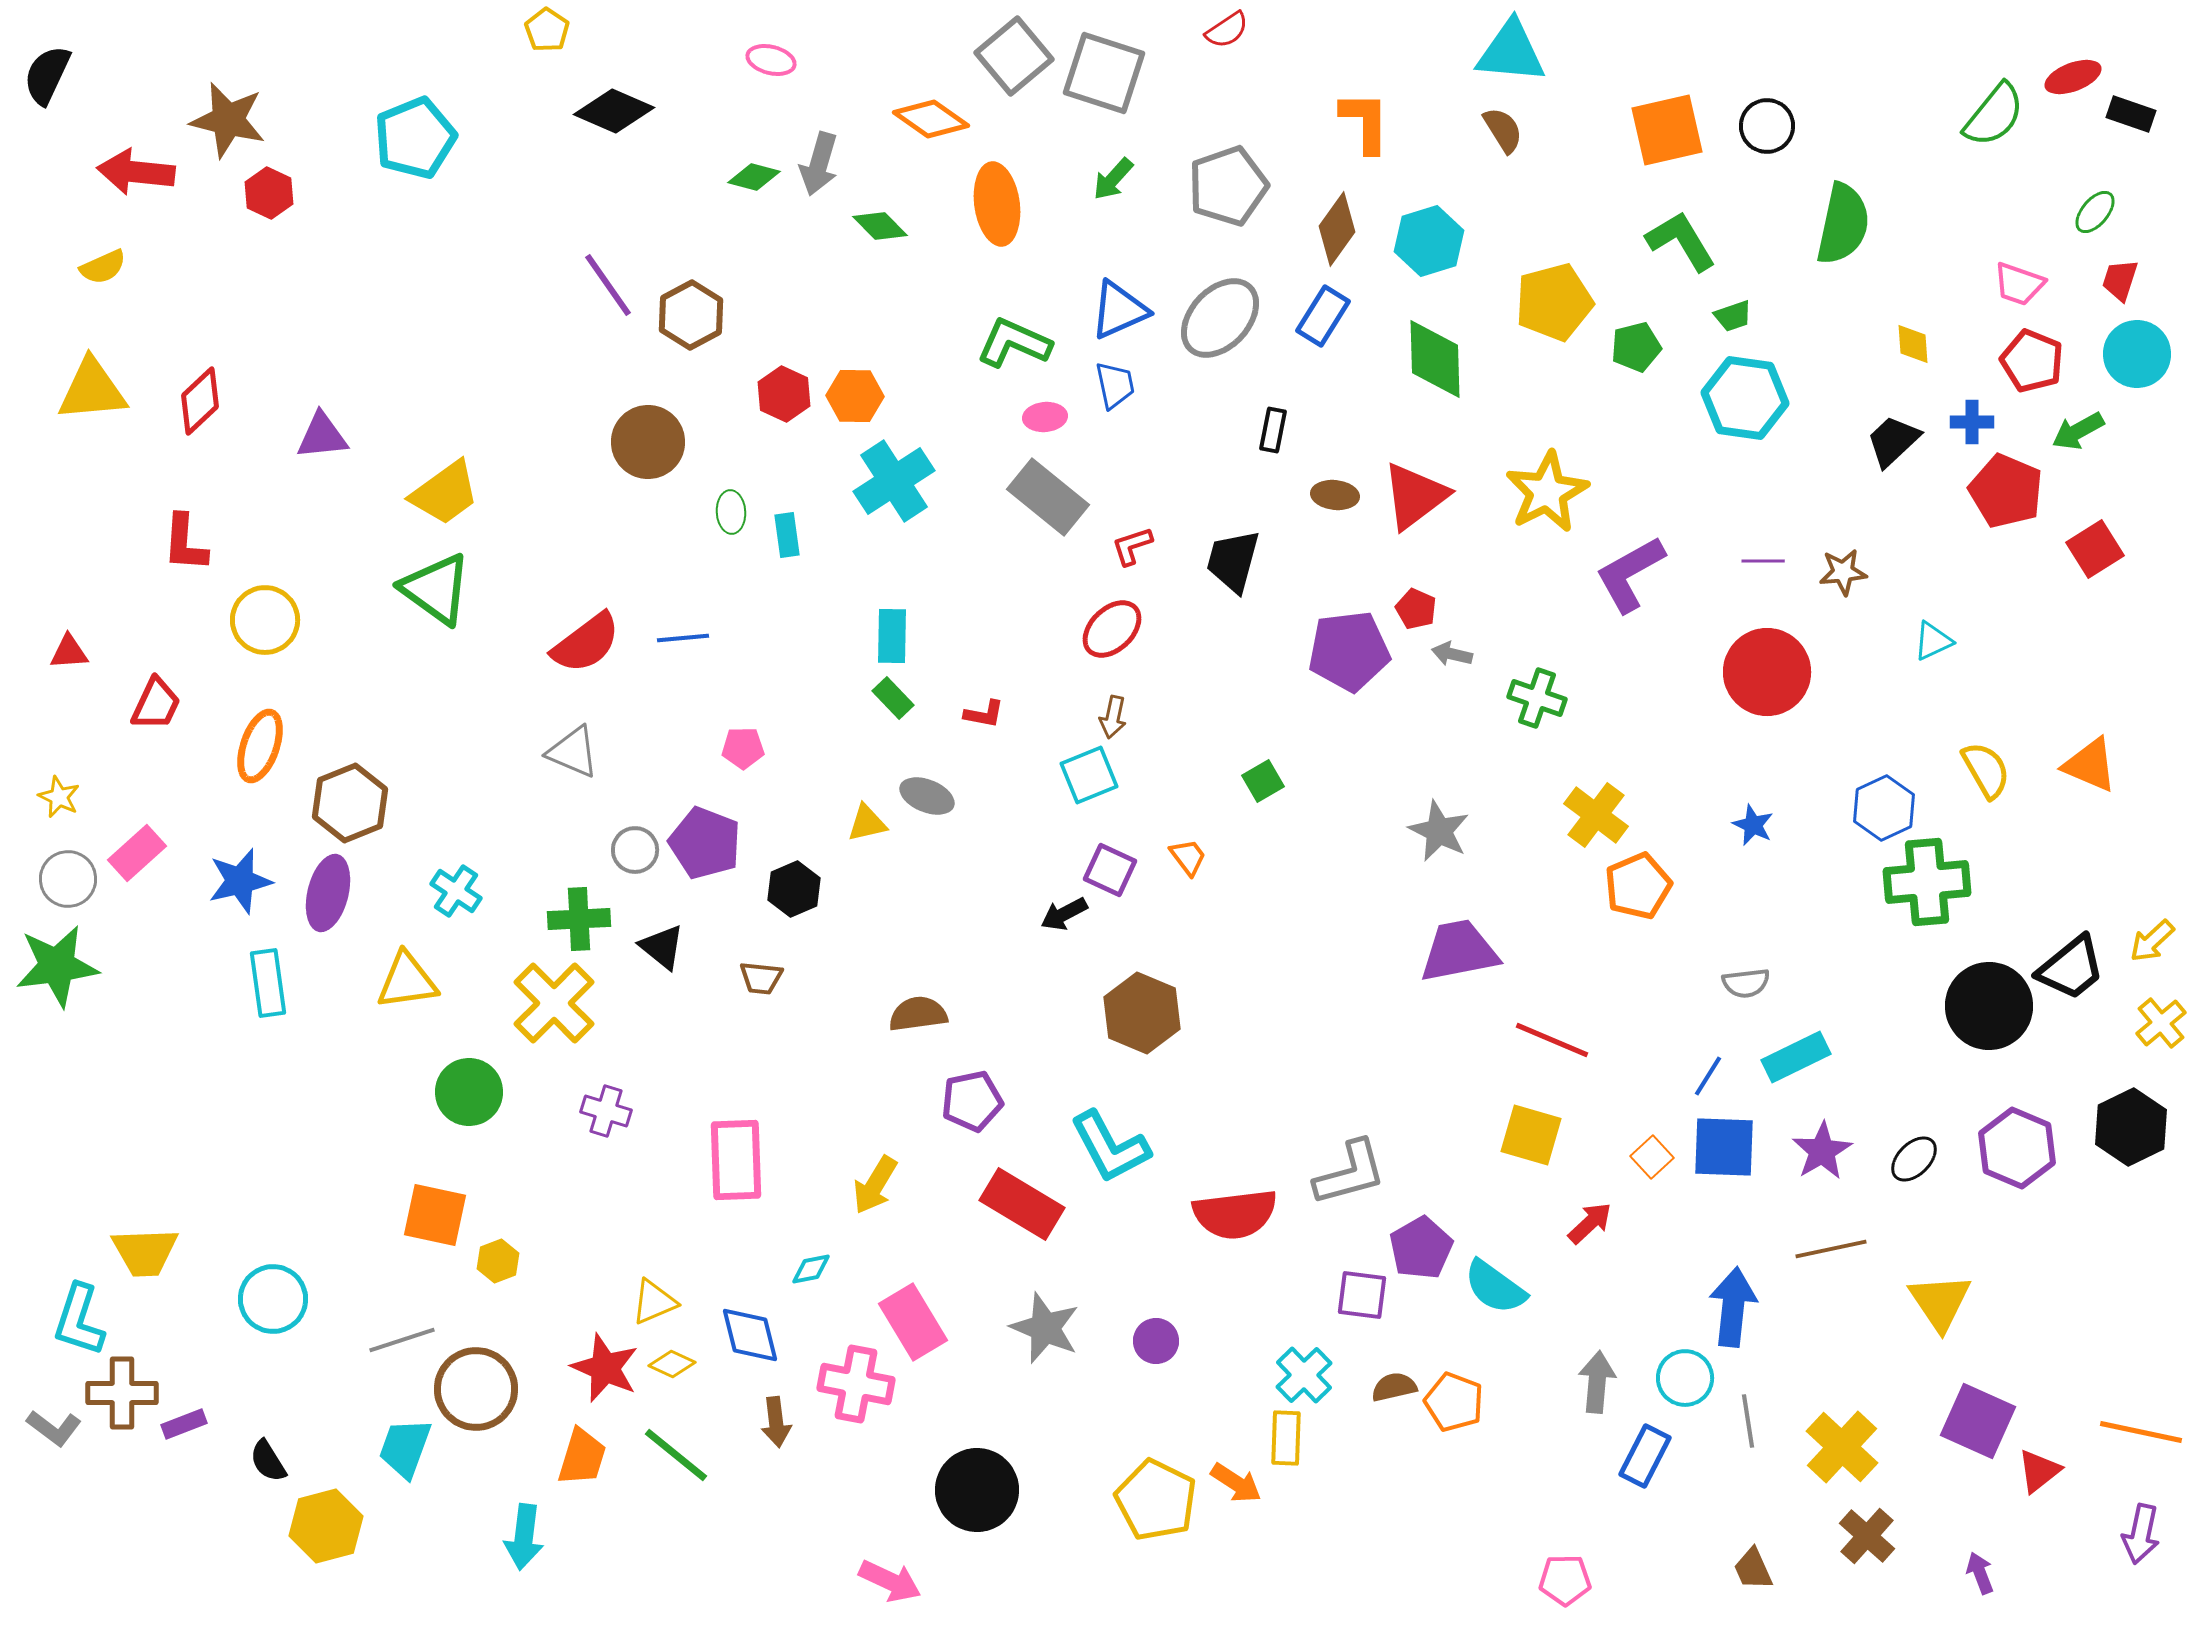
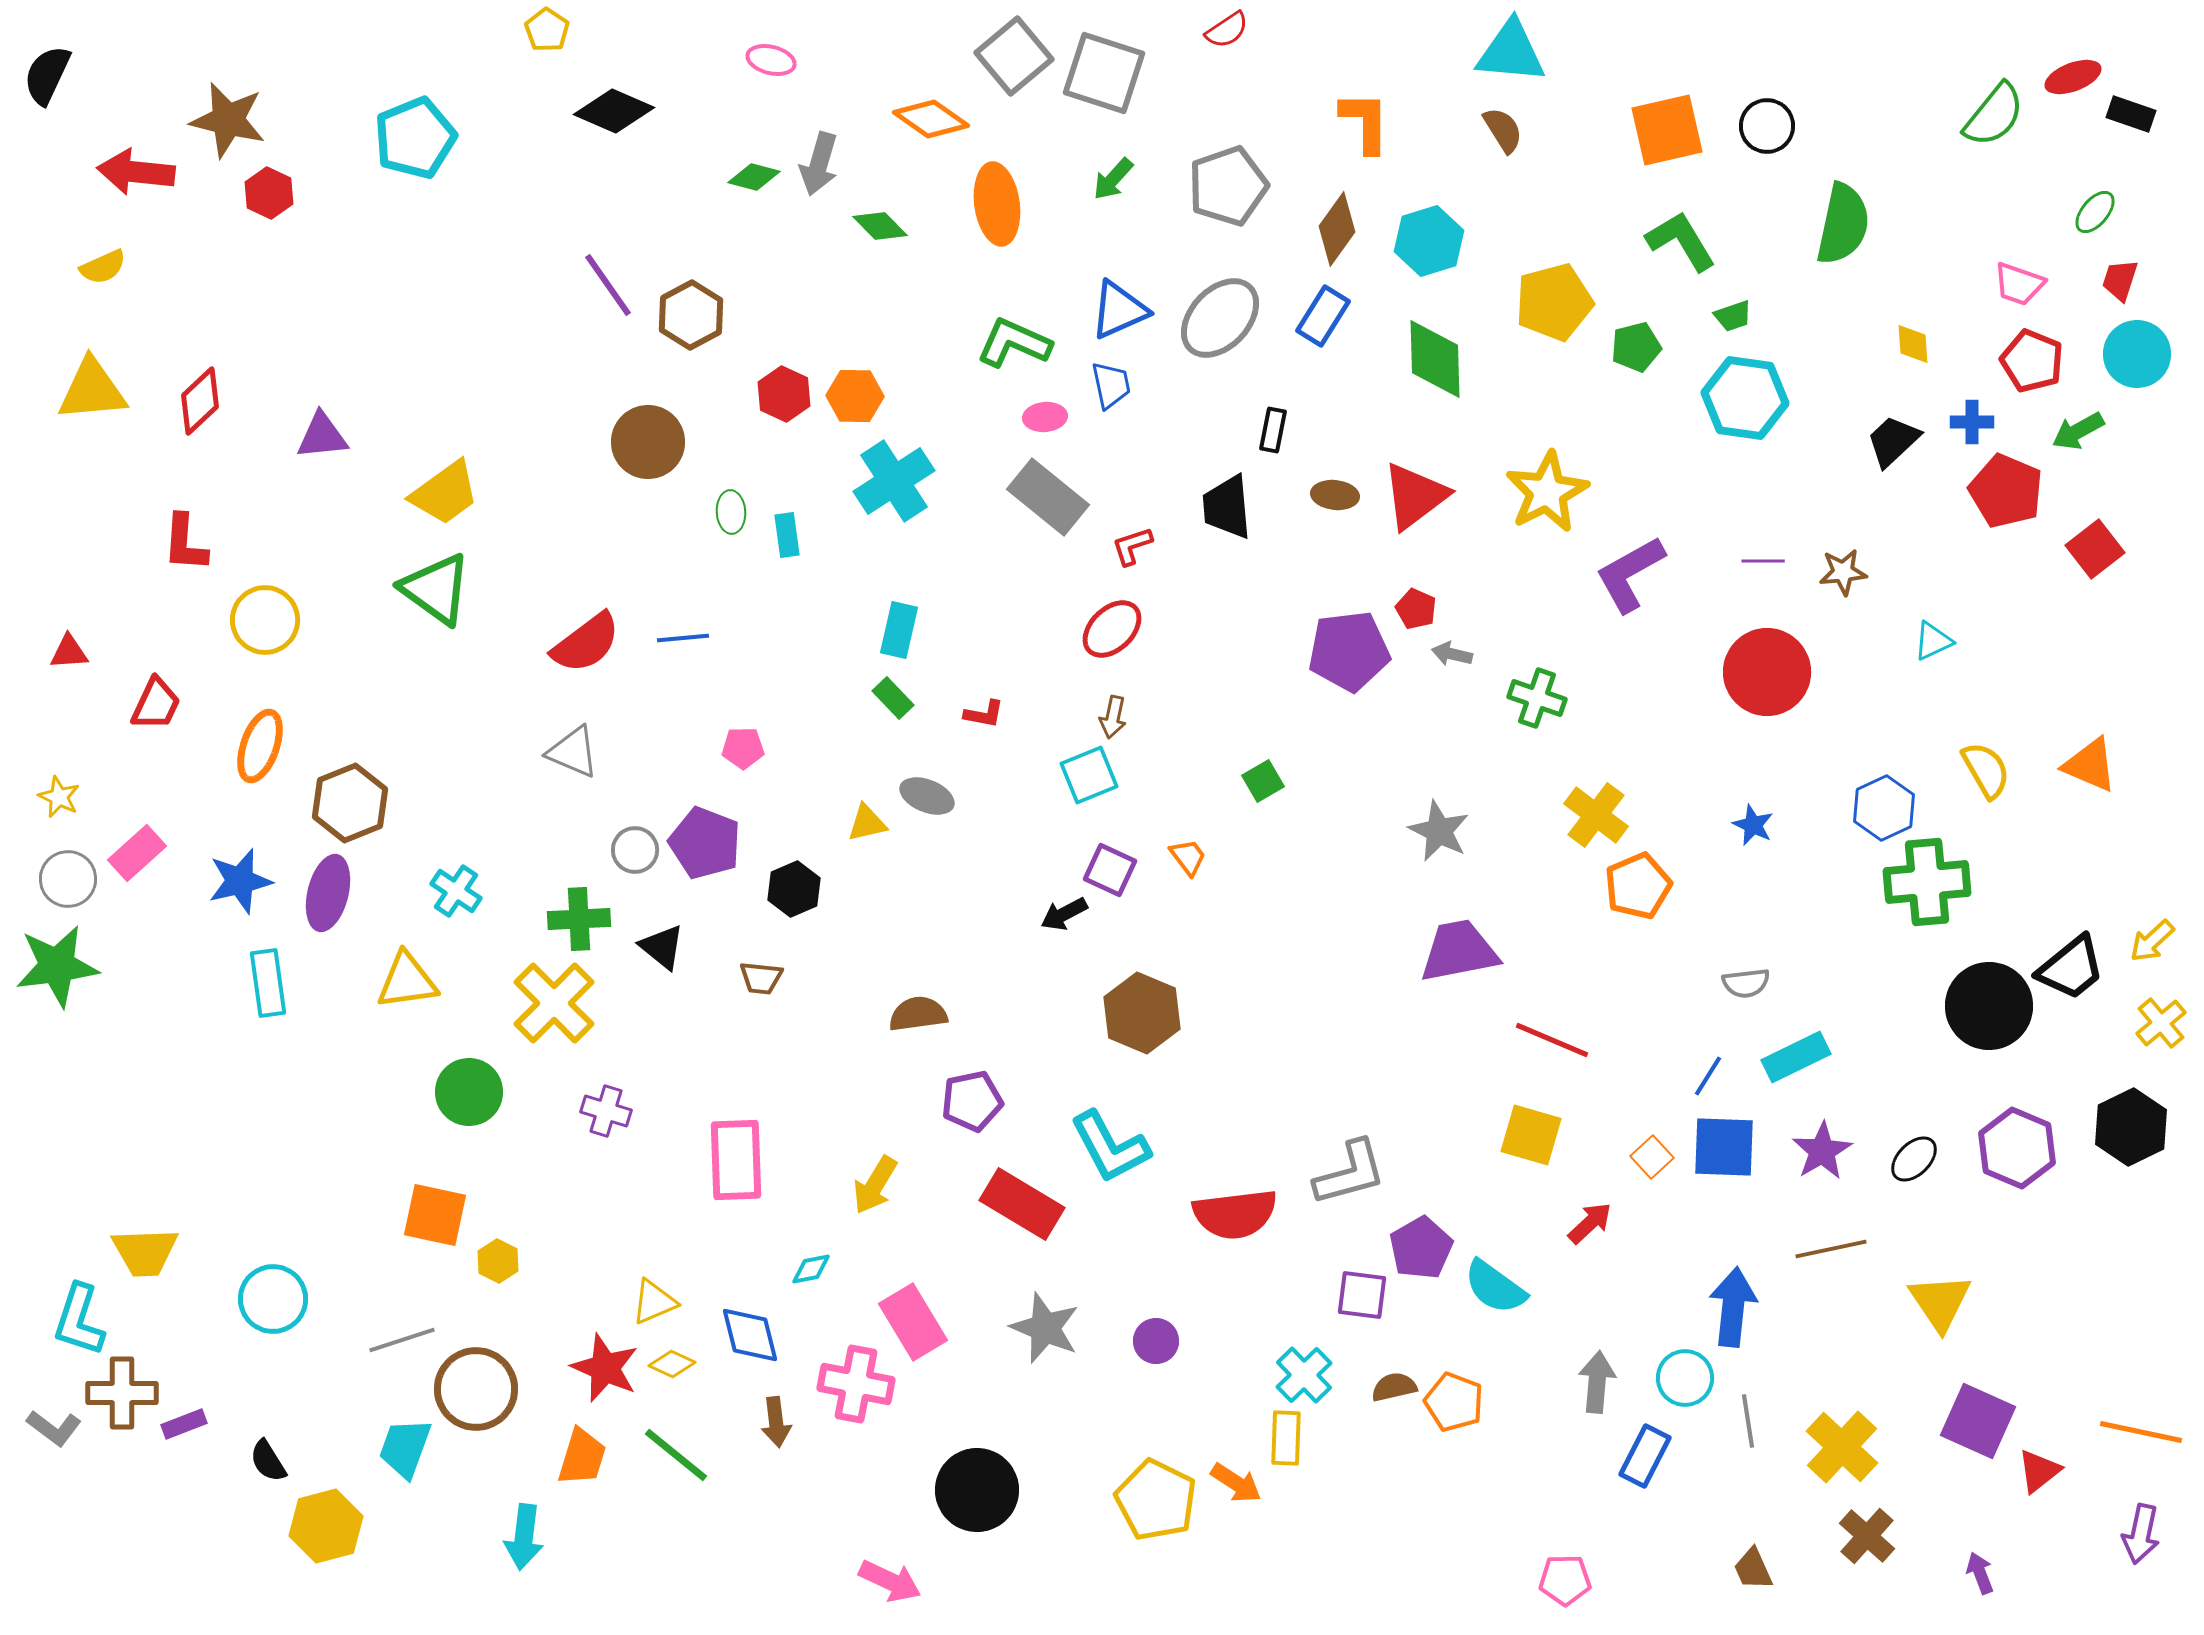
blue trapezoid at (1115, 385): moved 4 px left
red square at (2095, 549): rotated 6 degrees counterclockwise
black trapezoid at (1233, 561): moved 6 px left, 54 px up; rotated 20 degrees counterclockwise
cyan rectangle at (892, 636): moved 7 px right, 6 px up; rotated 12 degrees clockwise
yellow hexagon at (498, 1261): rotated 12 degrees counterclockwise
